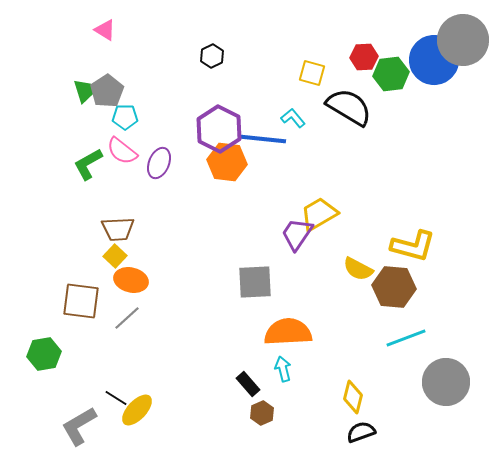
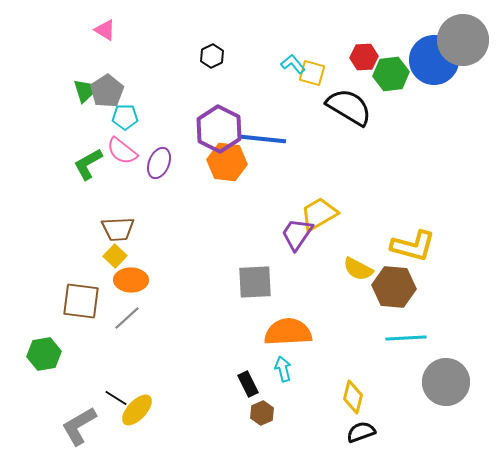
cyan L-shape at (293, 118): moved 54 px up
orange ellipse at (131, 280): rotated 12 degrees counterclockwise
cyan line at (406, 338): rotated 18 degrees clockwise
black rectangle at (248, 384): rotated 15 degrees clockwise
